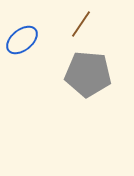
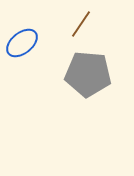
blue ellipse: moved 3 px down
